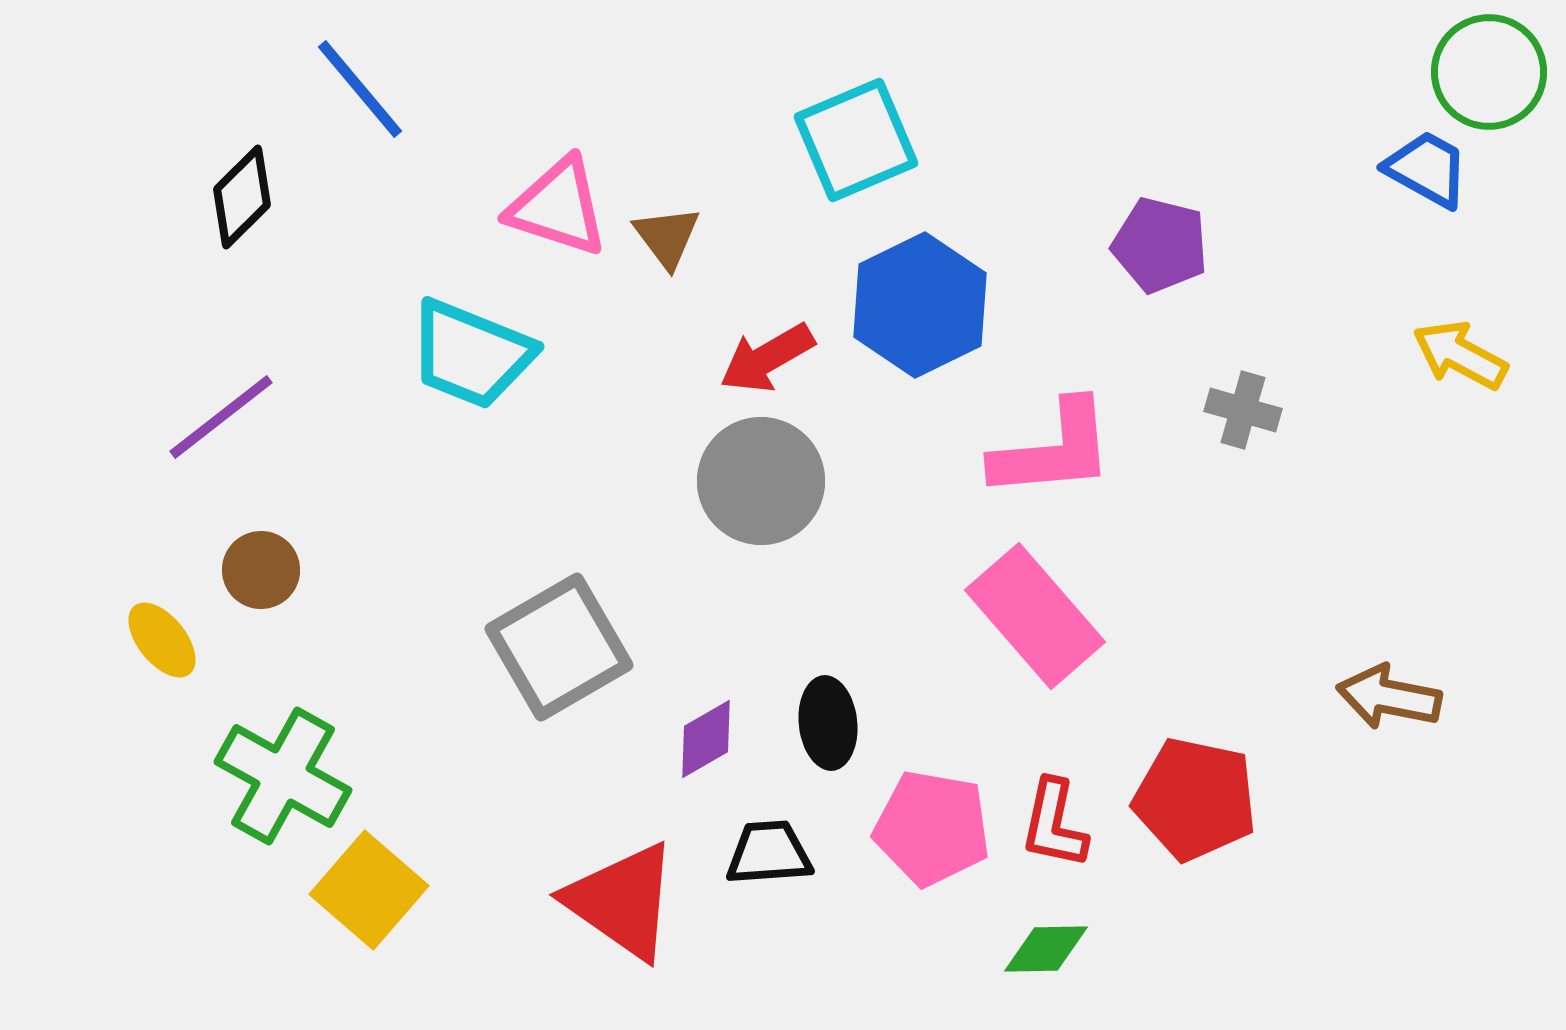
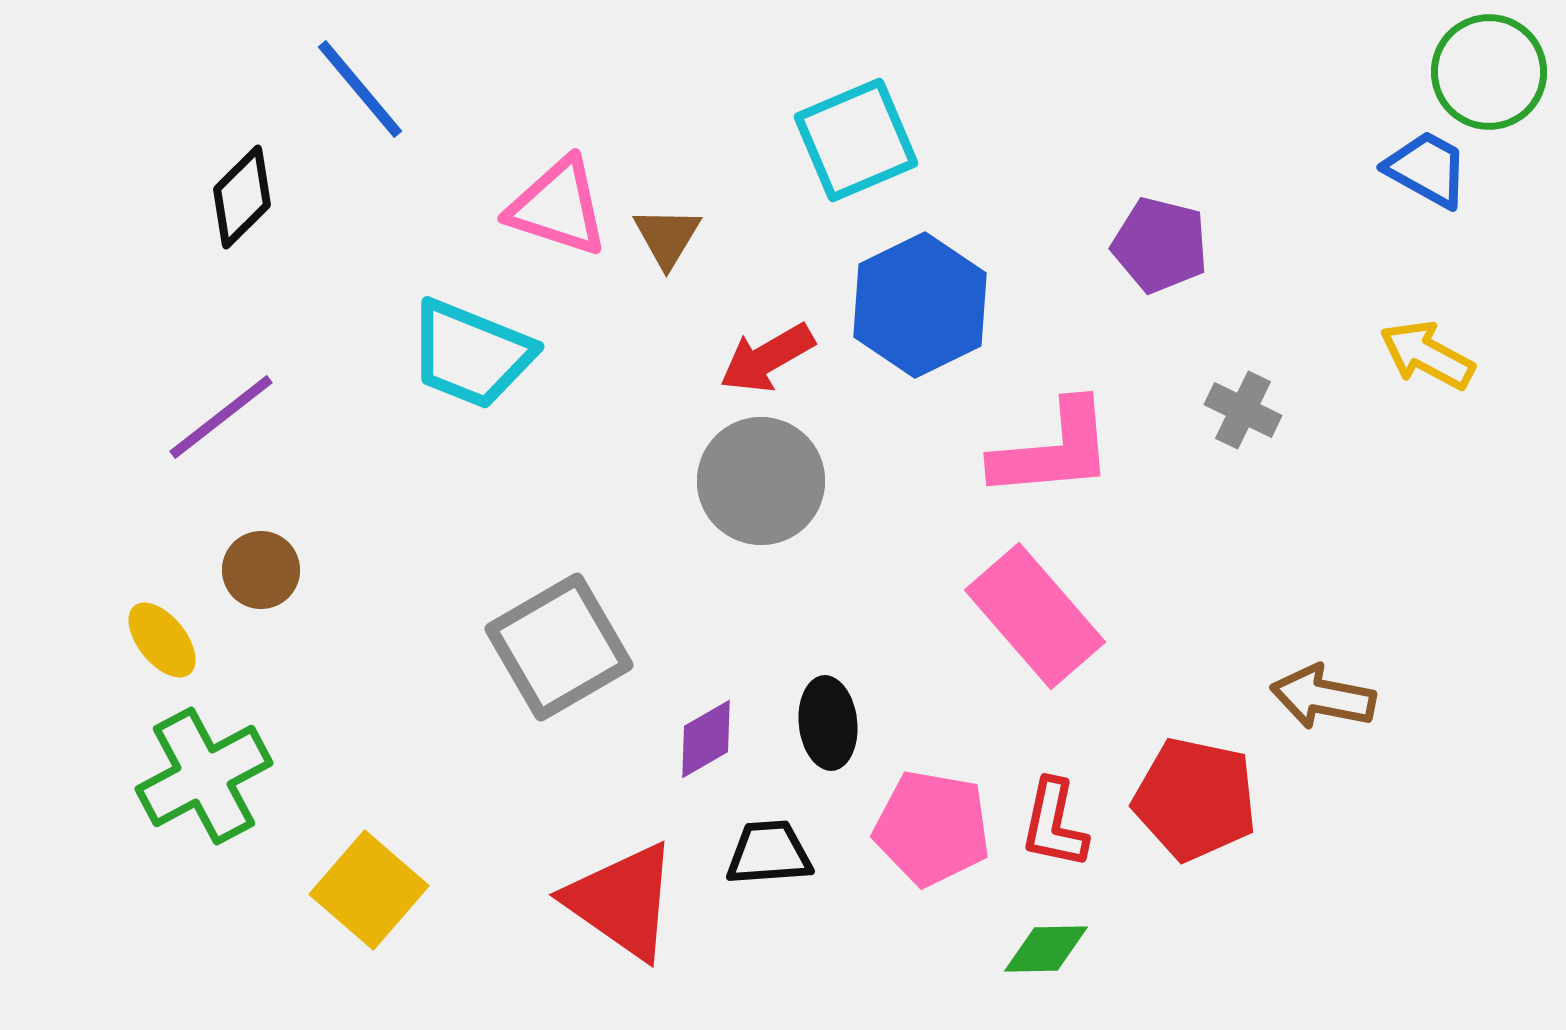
brown triangle: rotated 8 degrees clockwise
yellow arrow: moved 33 px left
gray cross: rotated 10 degrees clockwise
brown arrow: moved 66 px left
green cross: moved 79 px left; rotated 33 degrees clockwise
